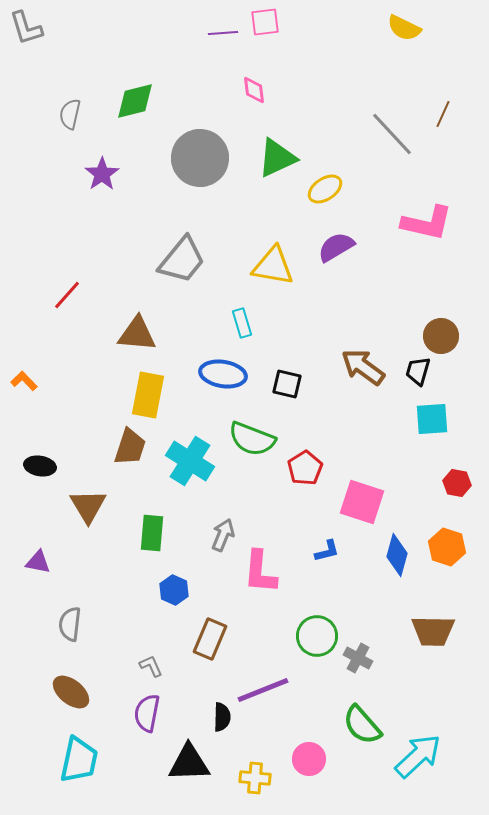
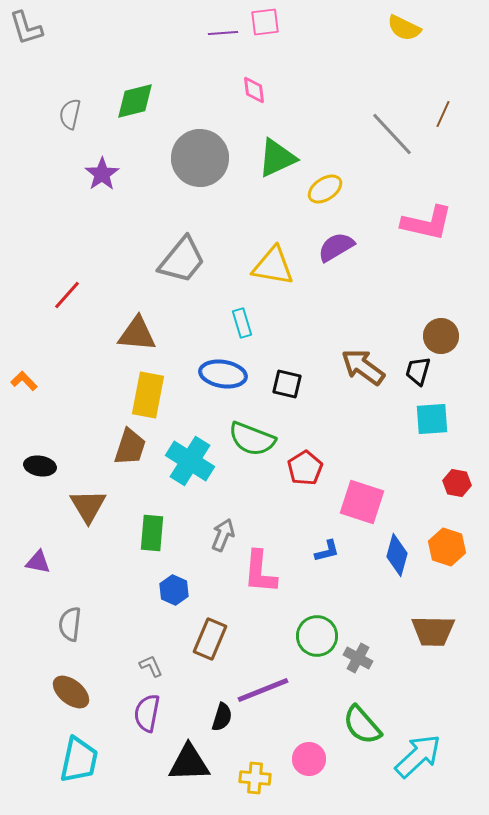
black semicircle at (222, 717): rotated 16 degrees clockwise
